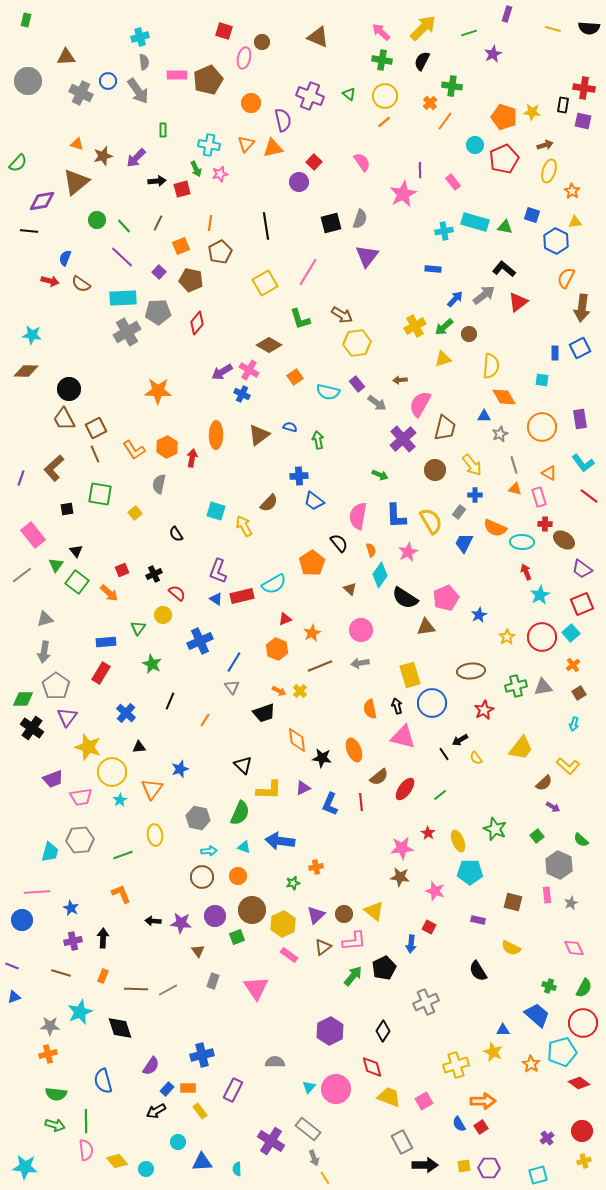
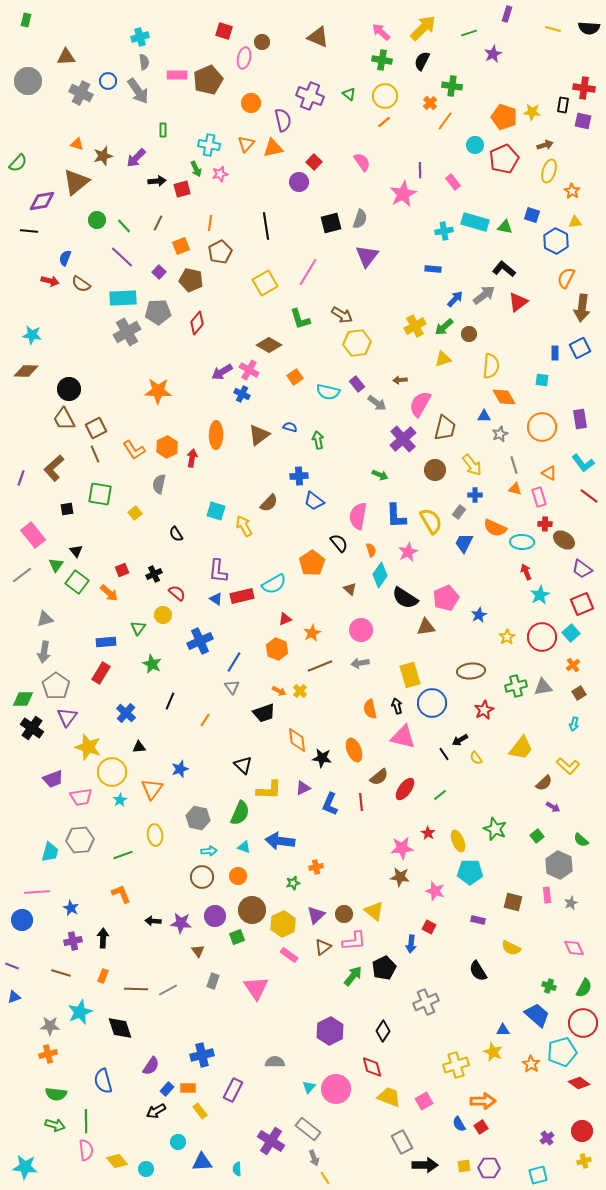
purple L-shape at (218, 571): rotated 15 degrees counterclockwise
